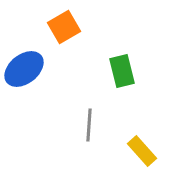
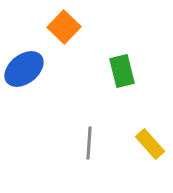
orange square: rotated 16 degrees counterclockwise
gray line: moved 18 px down
yellow rectangle: moved 8 px right, 7 px up
